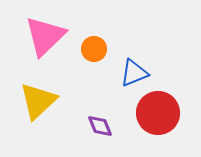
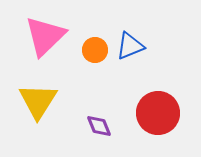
orange circle: moved 1 px right, 1 px down
blue triangle: moved 4 px left, 27 px up
yellow triangle: rotated 15 degrees counterclockwise
purple diamond: moved 1 px left
